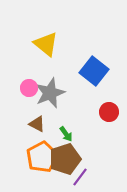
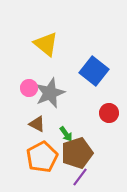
red circle: moved 1 px down
brown pentagon: moved 12 px right, 6 px up
